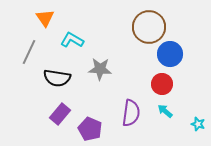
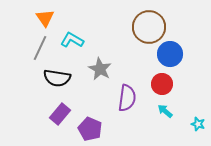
gray line: moved 11 px right, 4 px up
gray star: rotated 25 degrees clockwise
purple semicircle: moved 4 px left, 15 px up
